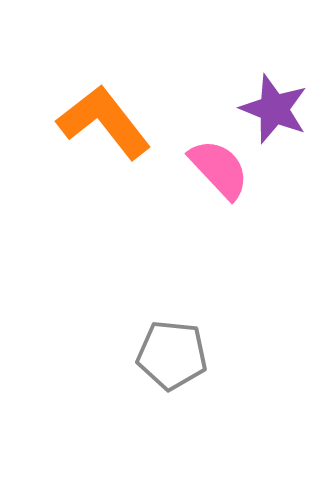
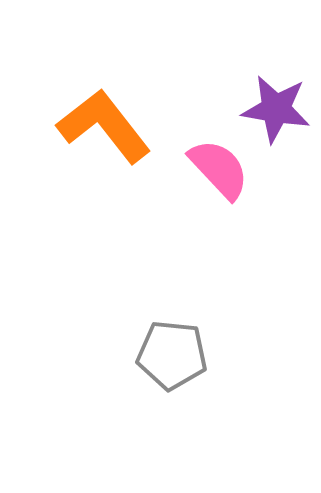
purple star: moved 2 px right; rotated 12 degrees counterclockwise
orange L-shape: moved 4 px down
